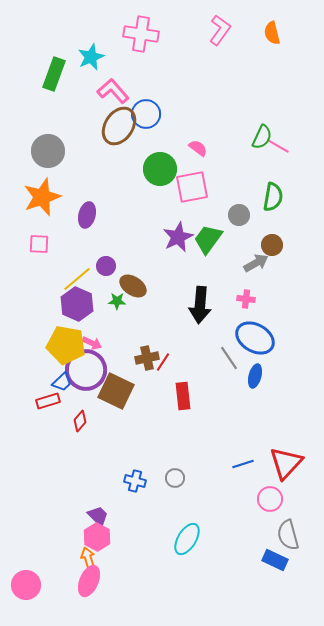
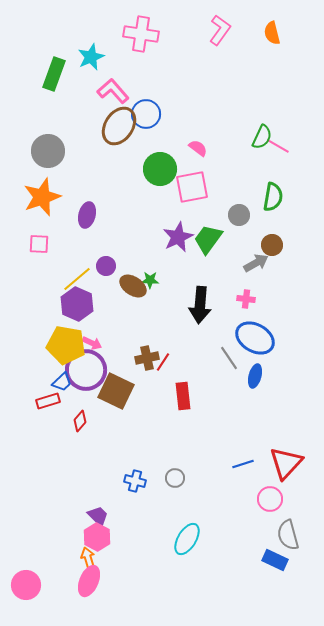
green star at (117, 301): moved 33 px right, 21 px up
